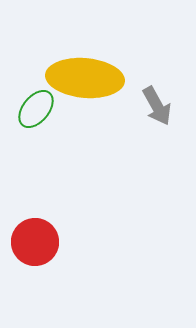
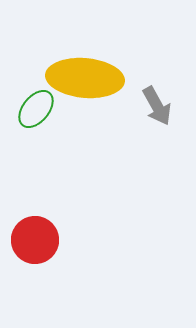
red circle: moved 2 px up
